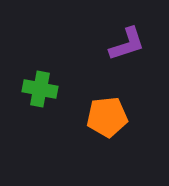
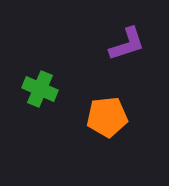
green cross: rotated 12 degrees clockwise
